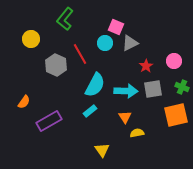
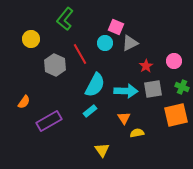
gray hexagon: moved 1 px left
orange triangle: moved 1 px left, 1 px down
